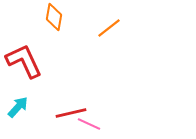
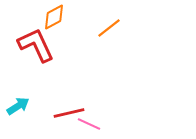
orange diamond: rotated 52 degrees clockwise
red L-shape: moved 12 px right, 16 px up
cyan arrow: moved 1 px up; rotated 15 degrees clockwise
red line: moved 2 px left
